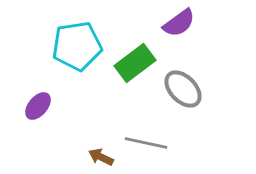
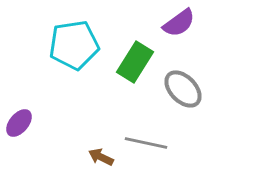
cyan pentagon: moved 3 px left, 1 px up
green rectangle: moved 1 px up; rotated 21 degrees counterclockwise
purple ellipse: moved 19 px left, 17 px down
